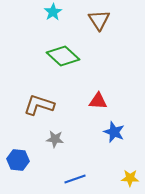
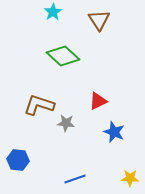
red triangle: rotated 30 degrees counterclockwise
gray star: moved 11 px right, 16 px up
